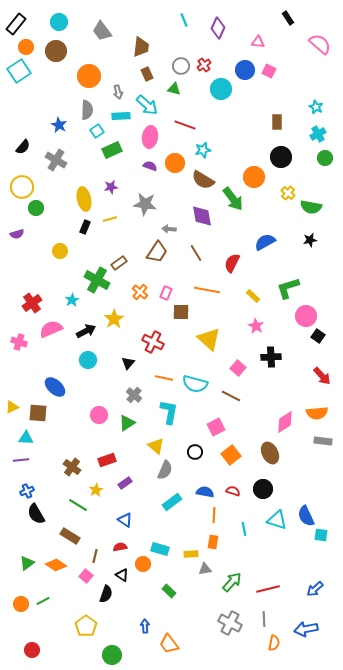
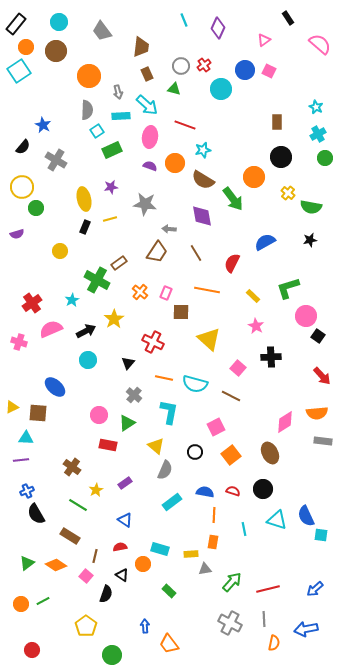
pink triangle at (258, 42): moved 6 px right, 2 px up; rotated 40 degrees counterclockwise
blue star at (59, 125): moved 16 px left
red rectangle at (107, 460): moved 1 px right, 15 px up; rotated 30 degrees clockwise
